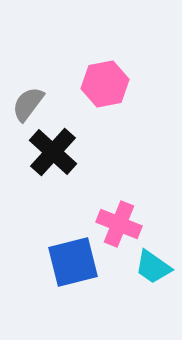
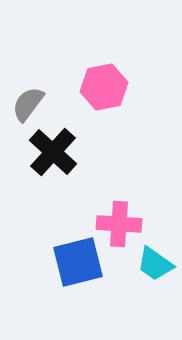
pink hexagon: moved 1 px left, 3 px down
pink cross: rotated 18 degrees counterclockwise
blue square: moved 5 px right
cyan trapezoid: moved 2 px right, 3 px up
